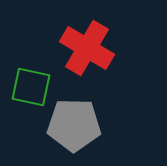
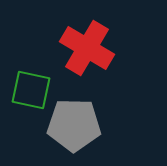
green square: moved 3 px down
